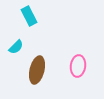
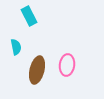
cyan semicircle: rotated 56 degrees counterclockwise
pink ellipse: moved 11 px left, 1 px up
